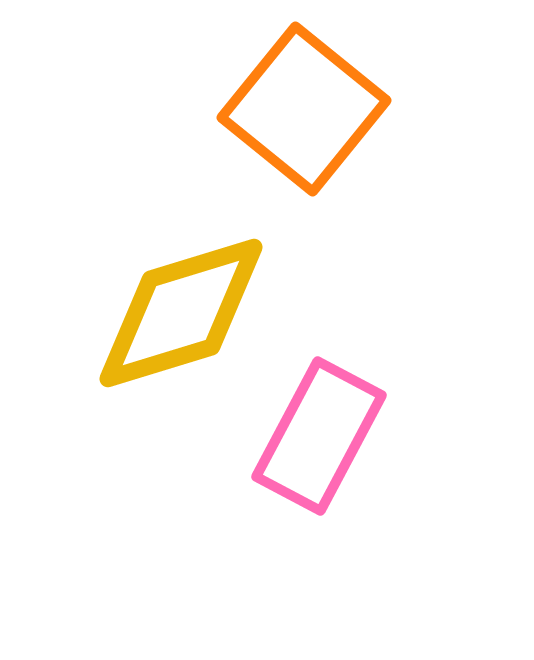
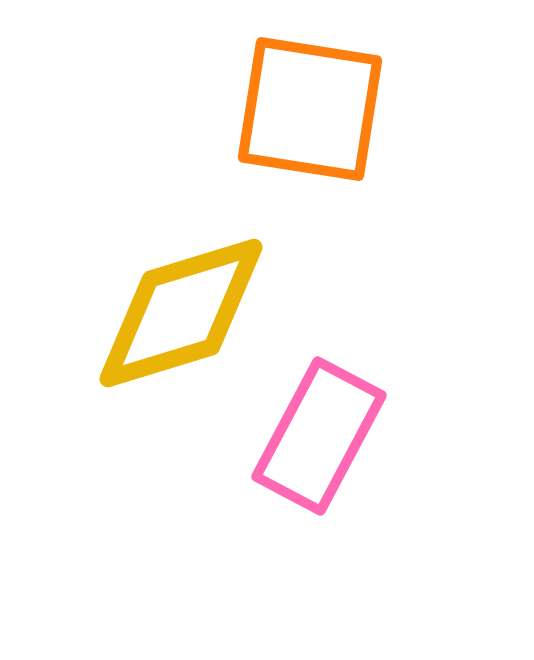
orange square: moved 6 px right; rotated 30 degrees counterclockwise
